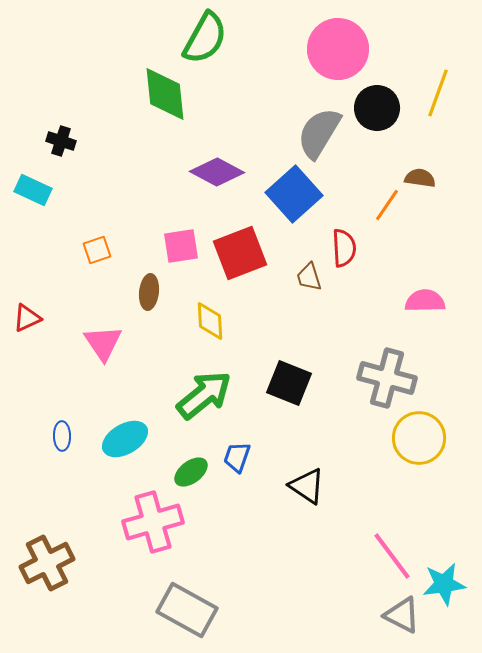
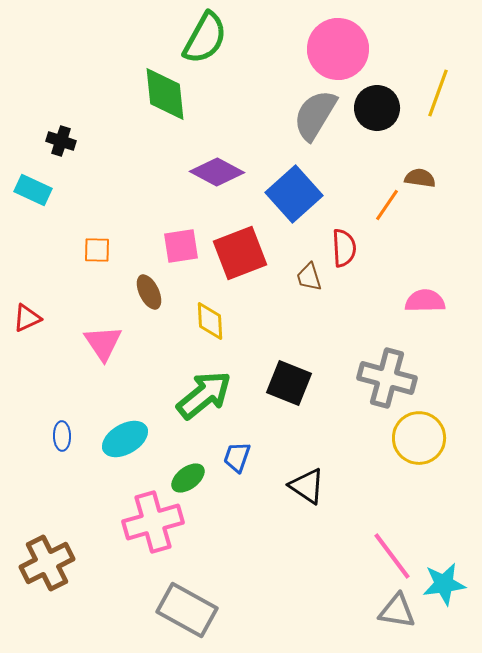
gray semicircle: moved 4 px left, 18 px up
orange square: rotated 20 degrees clockwise
brown ellipse: rotated 32 degrees counterclockwise
green ellipse: moved 3 px left, 6 px down
gray triangle: moved 5 px left, 4 px up; rotated 18 degrees counterclockwise
